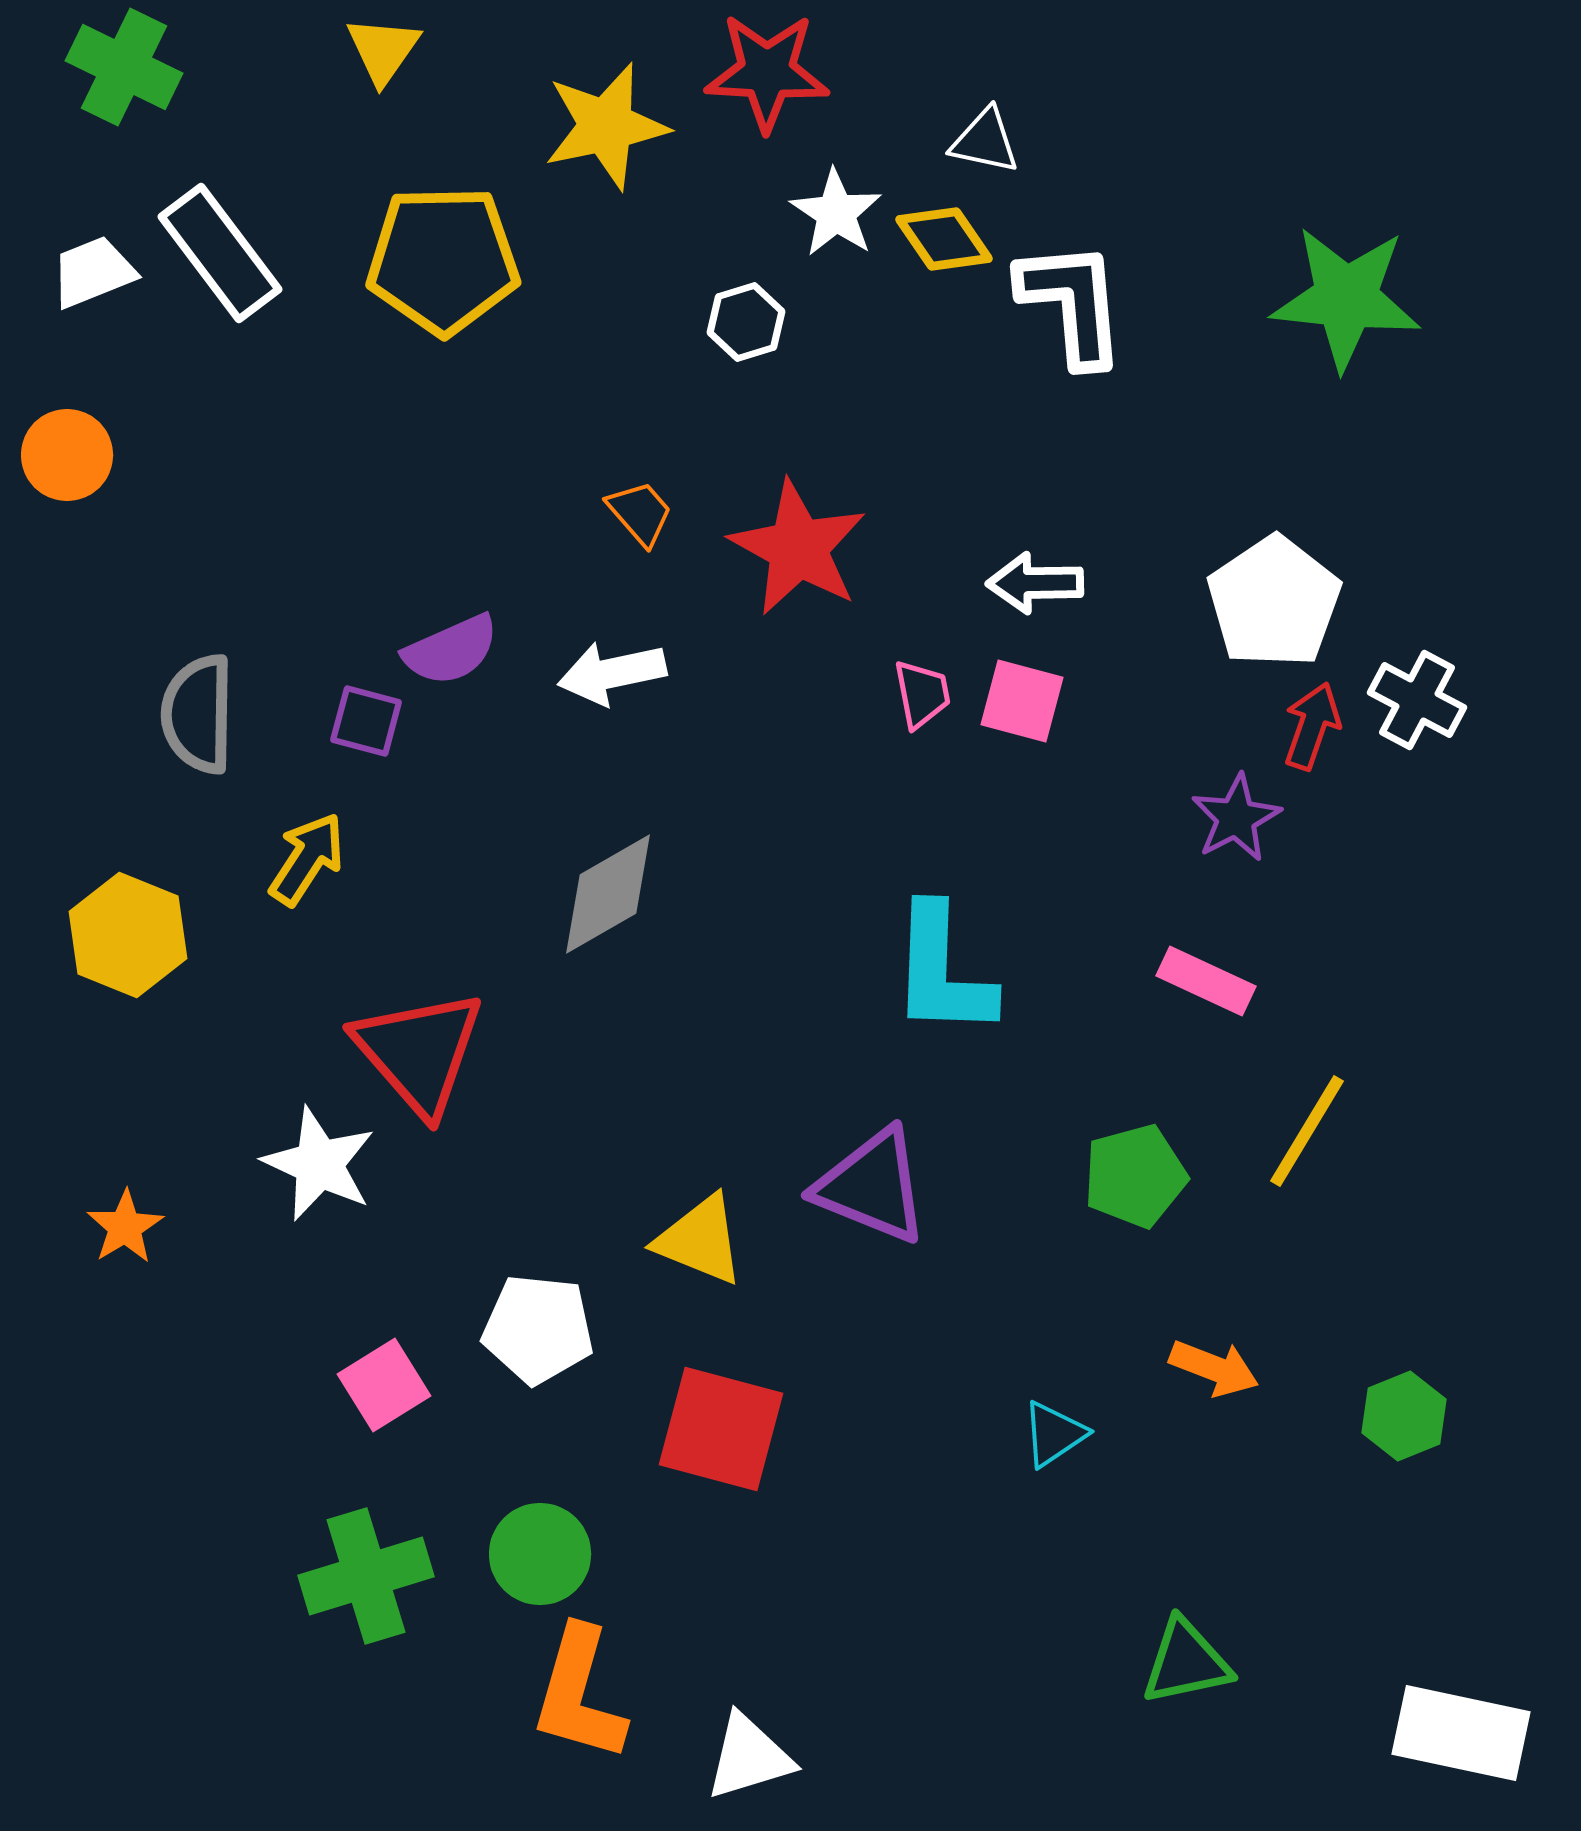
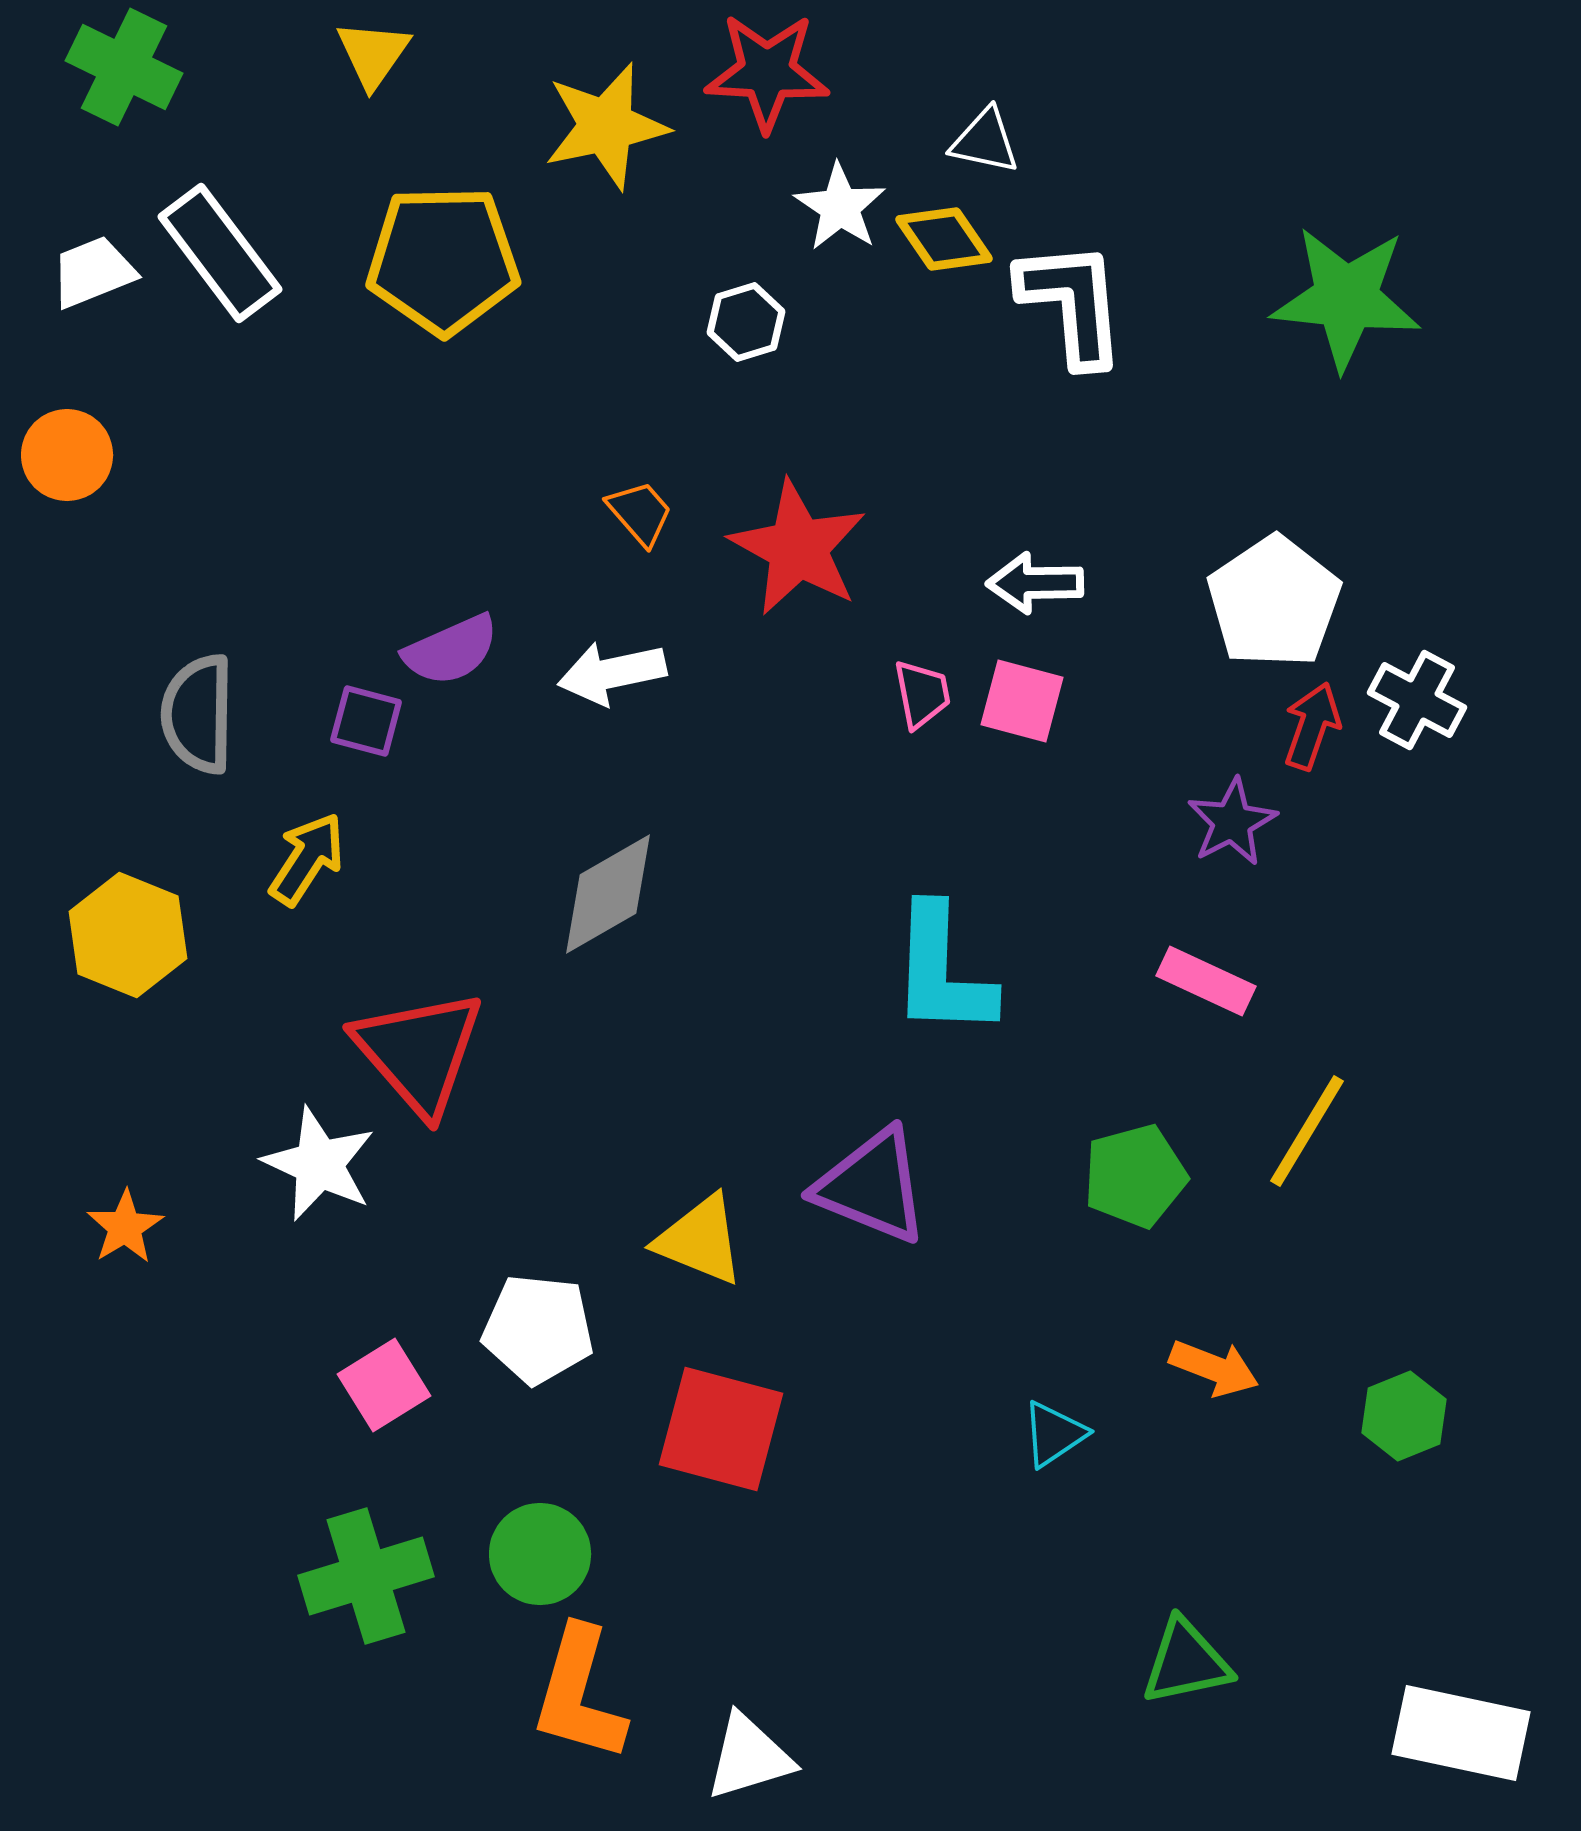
yellow triangle at (383, 50): moved 10 px left, 4 px down
white star at (836, 213): moved 4 px right, 6 px up
purple star at (1236, 818): moved 4 px left, 4 px down
